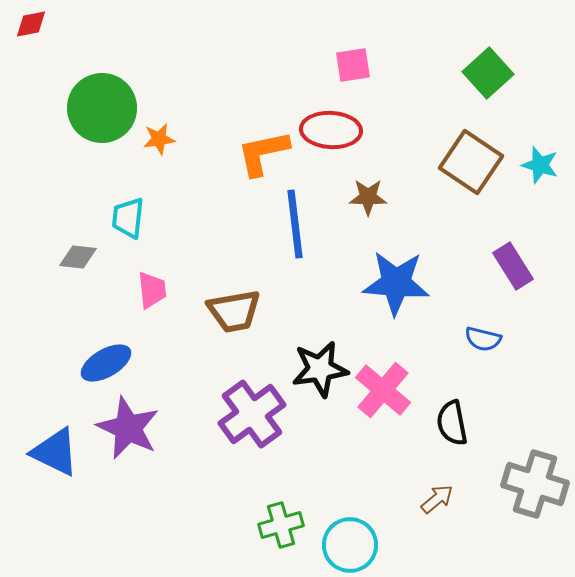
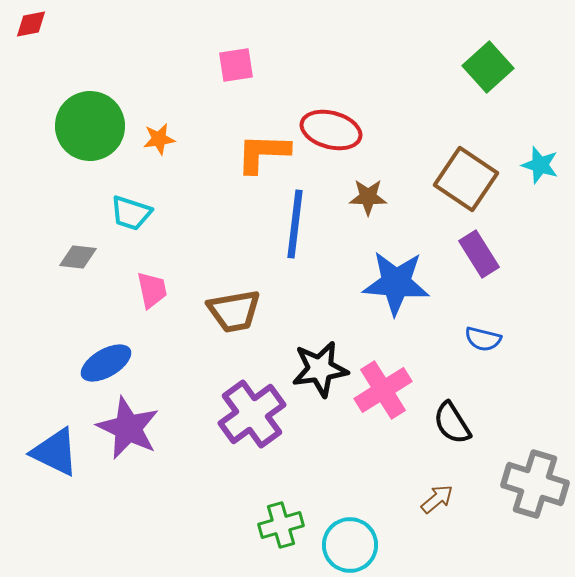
pink square: moved 117 px left
green square: moved 6 px up
green circle: moved 12 px left, 18 px down
red ellipse: rotated 12 degrees clockwise
orange L-shape: rotated 14 degrees clockwise
brown square: moved 5 px left, 17 px down
cyan trapezoid: moved 3 px right, 5 px up; rotated 78 degrees counterclockwise
blue line: rotated 14 degrees clockwise
purple rectangle: moved 34 px left, 12 px up
pink trapezoid: rotated 6 degrees counterclockwise
pink cross: rotated 18 degrees clockwise
black semicircle: rotated 21 degrees counterclockwise
